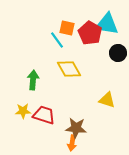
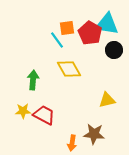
orange square: rotated 21 degrees counterclockwise
black circle: moved 4 px left, 3 px up
yellow triangle: rotated 30 degrees counterclockwise
red trapezoid: rotated 10 degrees clockwise
brown star: moved 18 px right, 6 px down
